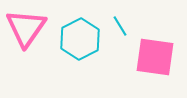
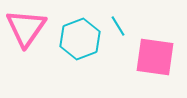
cyan line: moved 2 px left
cyan hexagon: rotated 6 degrees clockwise
